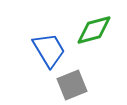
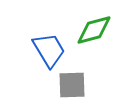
gray square: rotated 20 degrees clockwise
